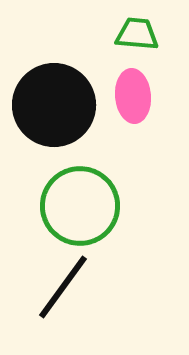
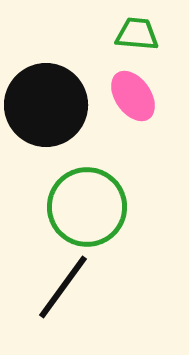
pink ellipse: rotated 30 degrees counterclockwise
black circle: moved 8 px left
green circle: moved 7 px right, 1 px down
